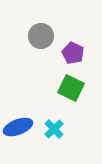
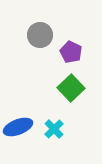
gray circle: moved 1 px left, 1 px up
purple pentagon: moved 2 px left, 1 px up
green square: rotated 20 degrees clockwise
